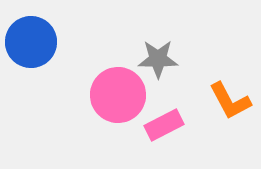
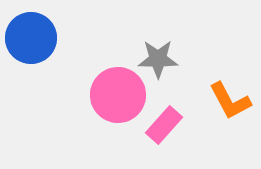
blue circle: moved 4 px up
pink rectangle: rotated 21 degrees counterclockwise
